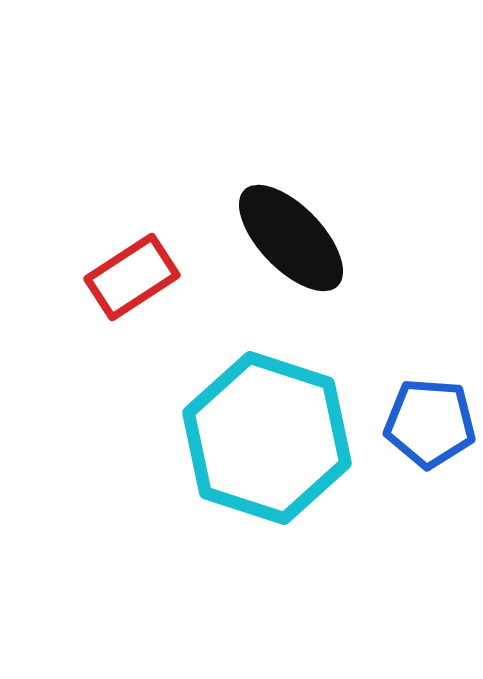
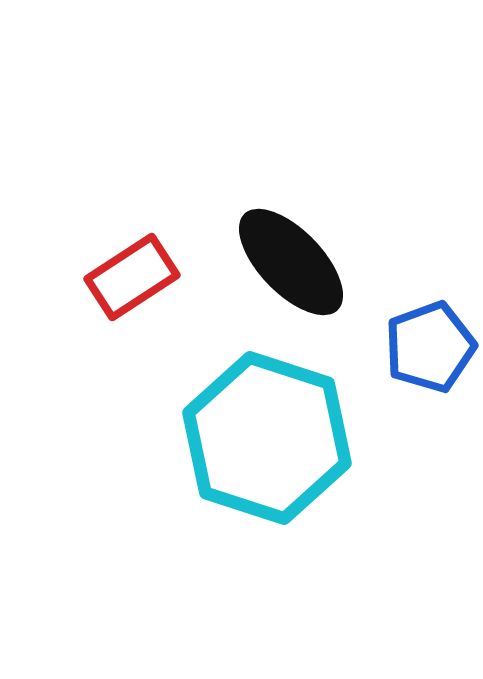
black ellipse: moved 24 px down
blue pentagon: moved 76 px up; rotated 24 degrees counterclockwise
